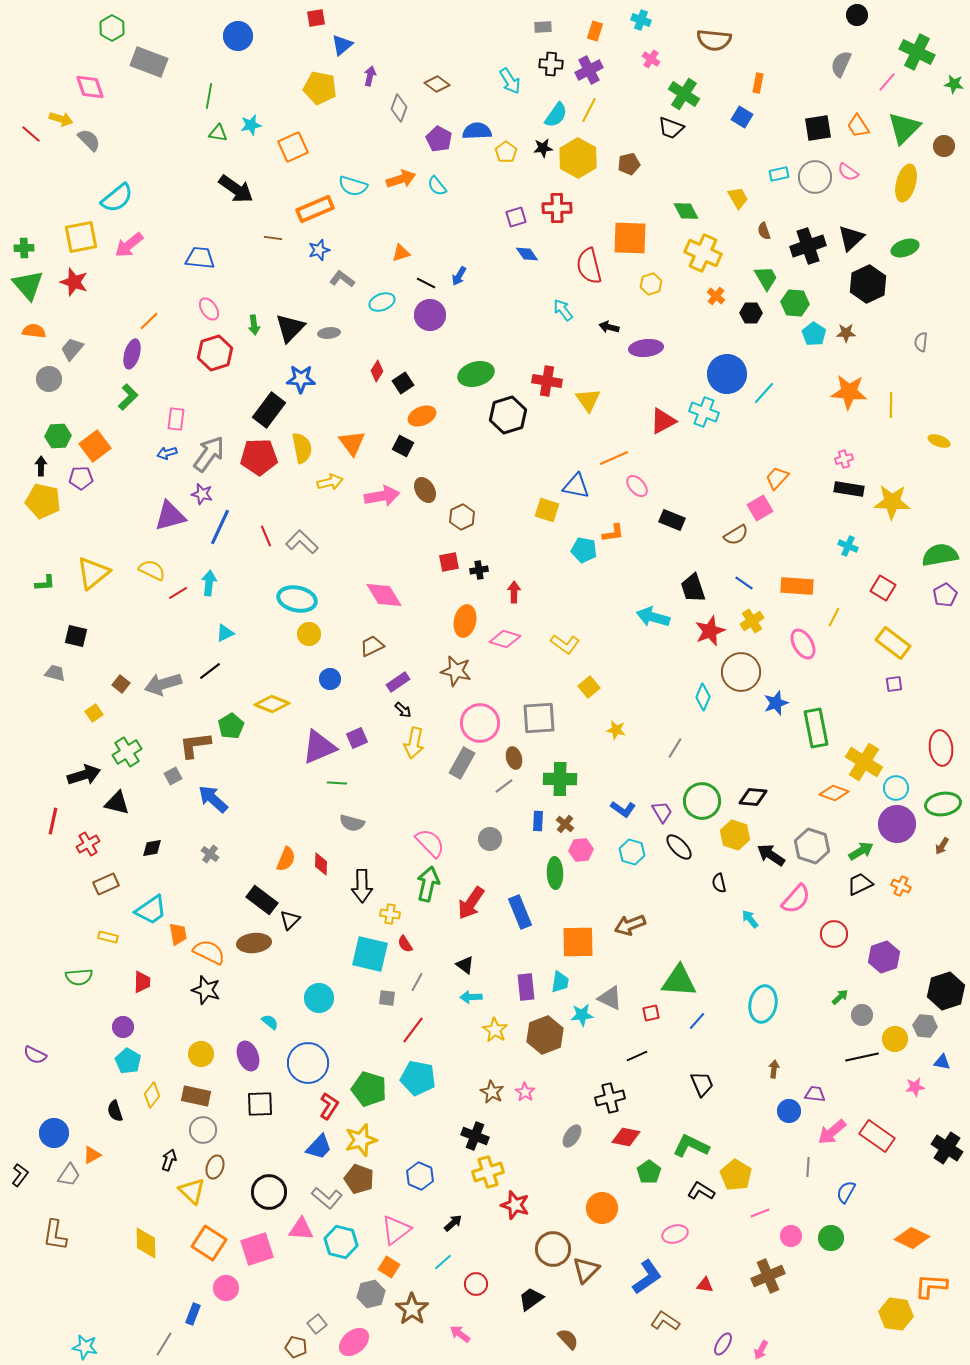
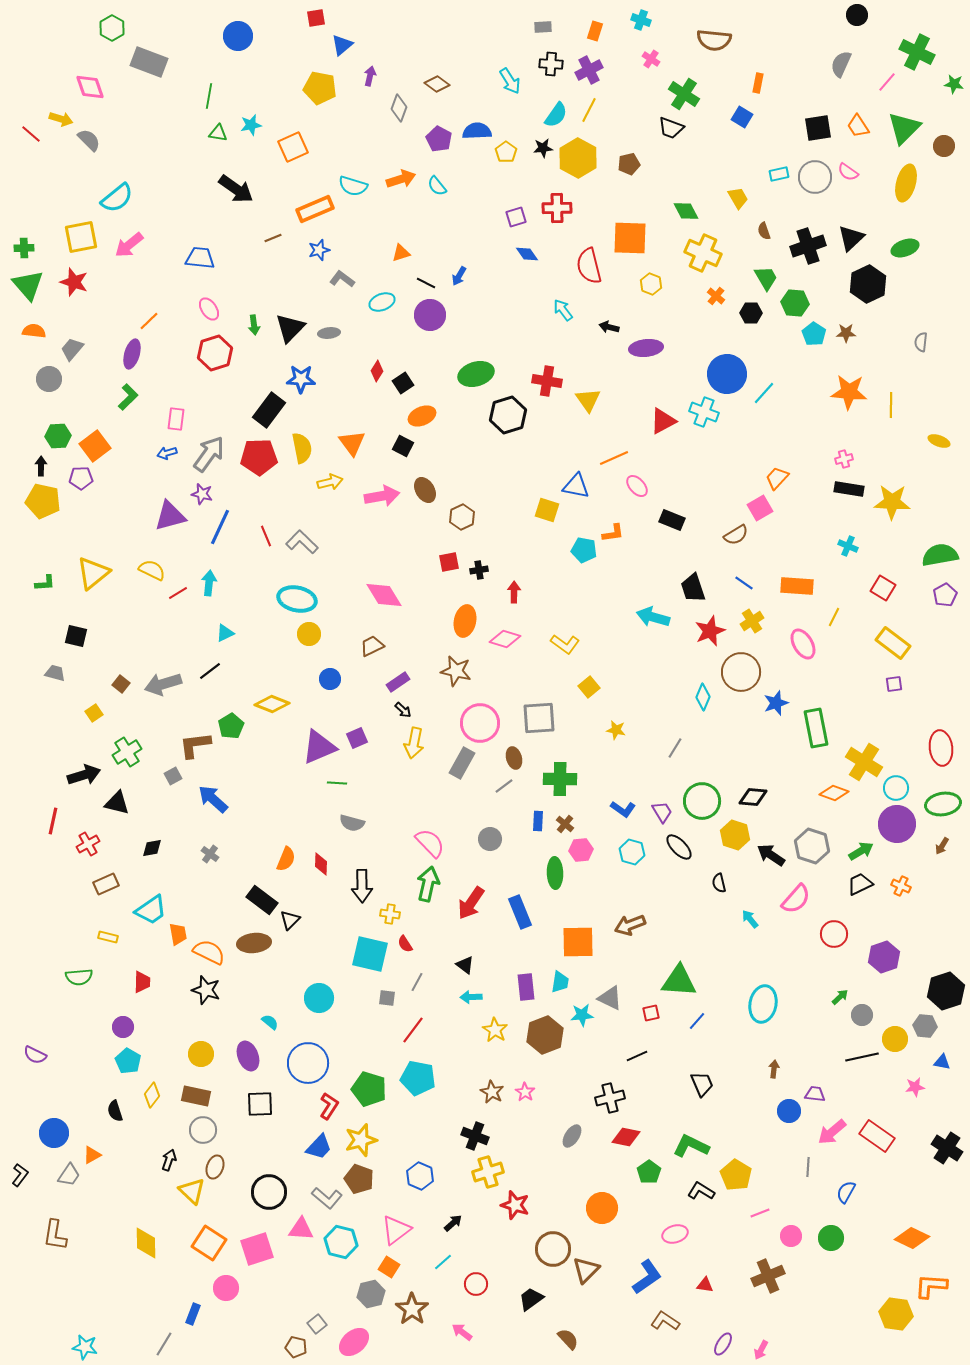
brown line at (273, 238): rotated 30 degrees counterclockwise
yellow hexagon at (651, 284): rotated 20 degrees counterclockwise
pink arrow at (460, 1334): moved 2 px right, 2 px up
